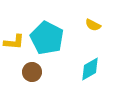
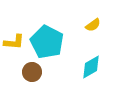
yellow semicircle: rotated 63 degrees counterclockwise
cyan pentagon: moved 4 px down
cyan diamond: moved 1 px right, 2 px up
